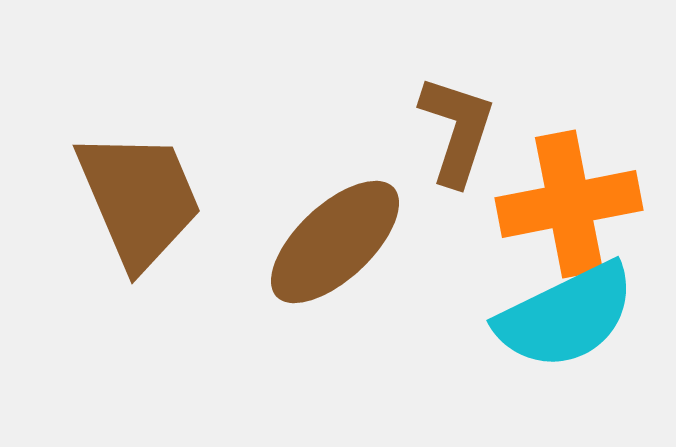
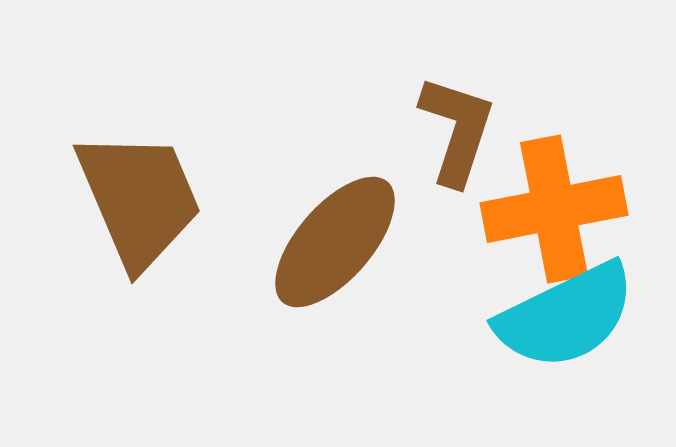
orange cross: moved 15 px left, 5 px down
brown ellipse: rotated 6 degrees counterclockwise
